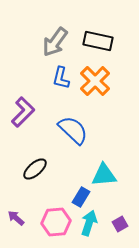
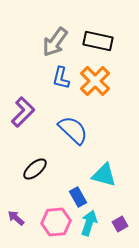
cyan triangle: rotated 20 degrees clockwise
blue rectangle: moved 3 px left; rotated 60 degrees counterclockwise
